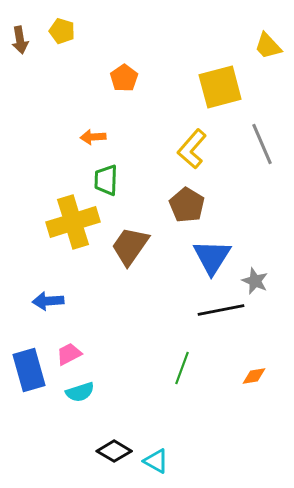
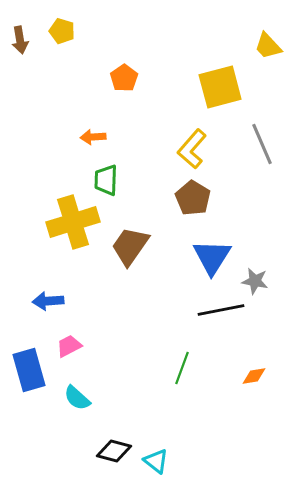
brown pentagon: moved 6 px right, 7 px up
gray star: rotated 12 degrees counterclockwise
pink trapezoid: moved 8 px up
cyan semicircle: moved 3 px left, 6 px down; rotated 60 degrees clockwise
black diamond: rotated 16 degrees counterclockwise
cyan triangle: rotated 8 degrees clockwise
